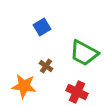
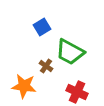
green trapezoid: moved 14 px left, 1 px up
